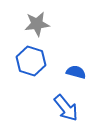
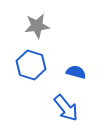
gray star: moved 2 px down
blue hexagon: moved 4 px down
